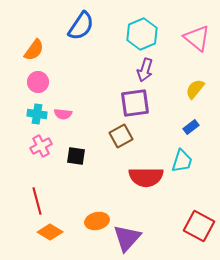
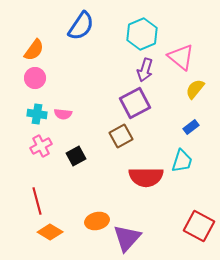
pink triangle: moved 16 px left, 19 px down
pink circle: moved 3 px left, 4 px up
purple square: rotated 20 degrees counterclockwise
black square: rotated 36 degrees counterclockwise
